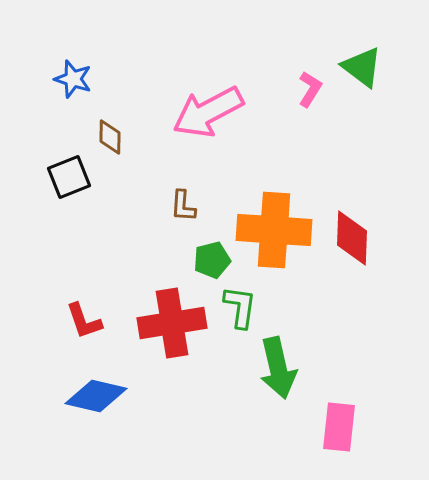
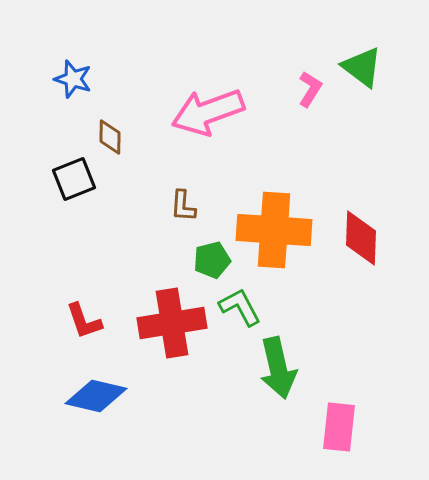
pink arrow: rotated 8 degrees clockwise
black square: moved 5 px right, 2 px down
red diamond: moved 9 px right
green L-shape: rotated 36 degrees counterclockwise
